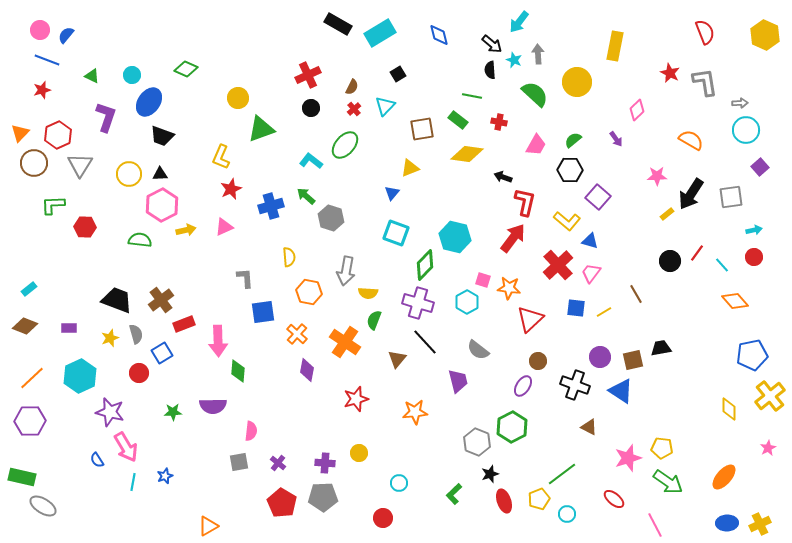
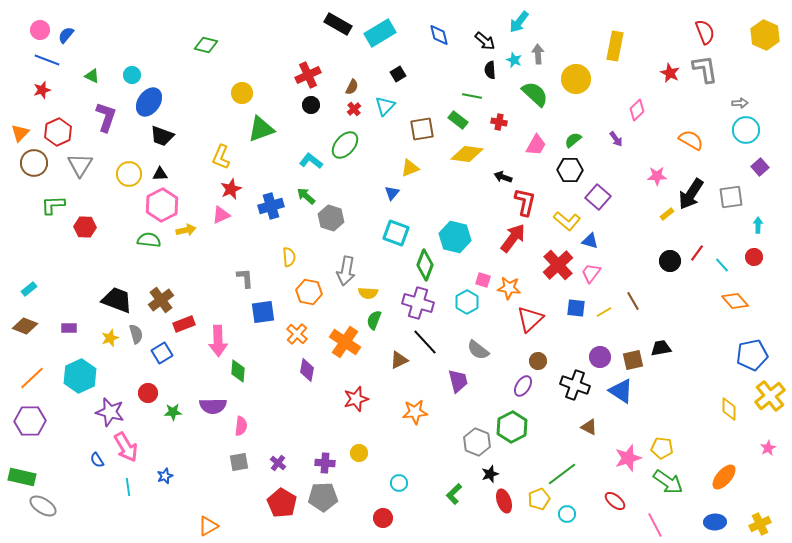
black arrow at (492, 44): moved 7 px left, 3 px up
green diamond at (186, 69): moved 20 px right, 24 px up; rotated 10 degrees counterclockwise
yellow circle at (577, 82): moved 1 px left, 3 px up
gray L-shape at (705, 82): moved 13 px up
yellow circle at (238, 98): moved 4 px right, 5 px up
black circle at (311, 108): moved 3 px up
red hexagon at (58, 135): moved 3 px up
pink triangle at (224, 227): moved 3 px left, 12 px up
cyan arrow at (754, 230): moved 4 px right, 5 px up; rotated 77 degrees counterclockwise
green semicircle at (140, 240): moved 9 px right
green diamond at (425, 265): rotated 24 degrees counterclockwise
brown line at (636, 294): moved 3 px left, 7 px down
brown triangle at (397, 359): moved 2 px right, 1 px down; rotated 24 degrees clockwise
red circle at (139, 373): moved 9 px right, 20 px down
pink semicircle at (251, 431): moved 10 px left, 5 px up
cyan line at (133, 482): moved 5 px left, 5 px down; rotated 18 degrees counterclockwise
red ellipse at (614, 499): moved 1 px right, 2 px down
blue ellipse at (727, 523): moved 12 px left, 1 px up
